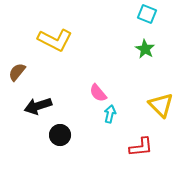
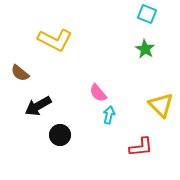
brown semicircle: moved 3 px right, 1 px down; rotated 90 degrees counterclockwise
black arrow: rotated 12 degrees counterclockwise
cyan arrow: moved 1 px left, 1 px down
